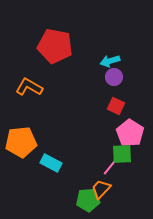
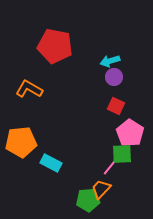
orange L-shape: moved 2 px down
